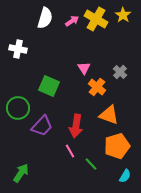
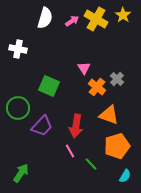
gray cross: moved 3 px left, 7 px down
